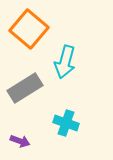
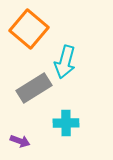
gray rectangle: moved 9 px right
cyan cross: rotated 20 degrees counterclockwise
